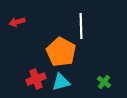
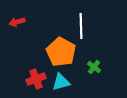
green cross: moved 10 px left, 15 px up
